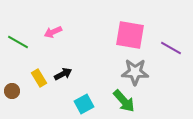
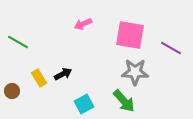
pink arrow: moved 30 px right, 8 px up
